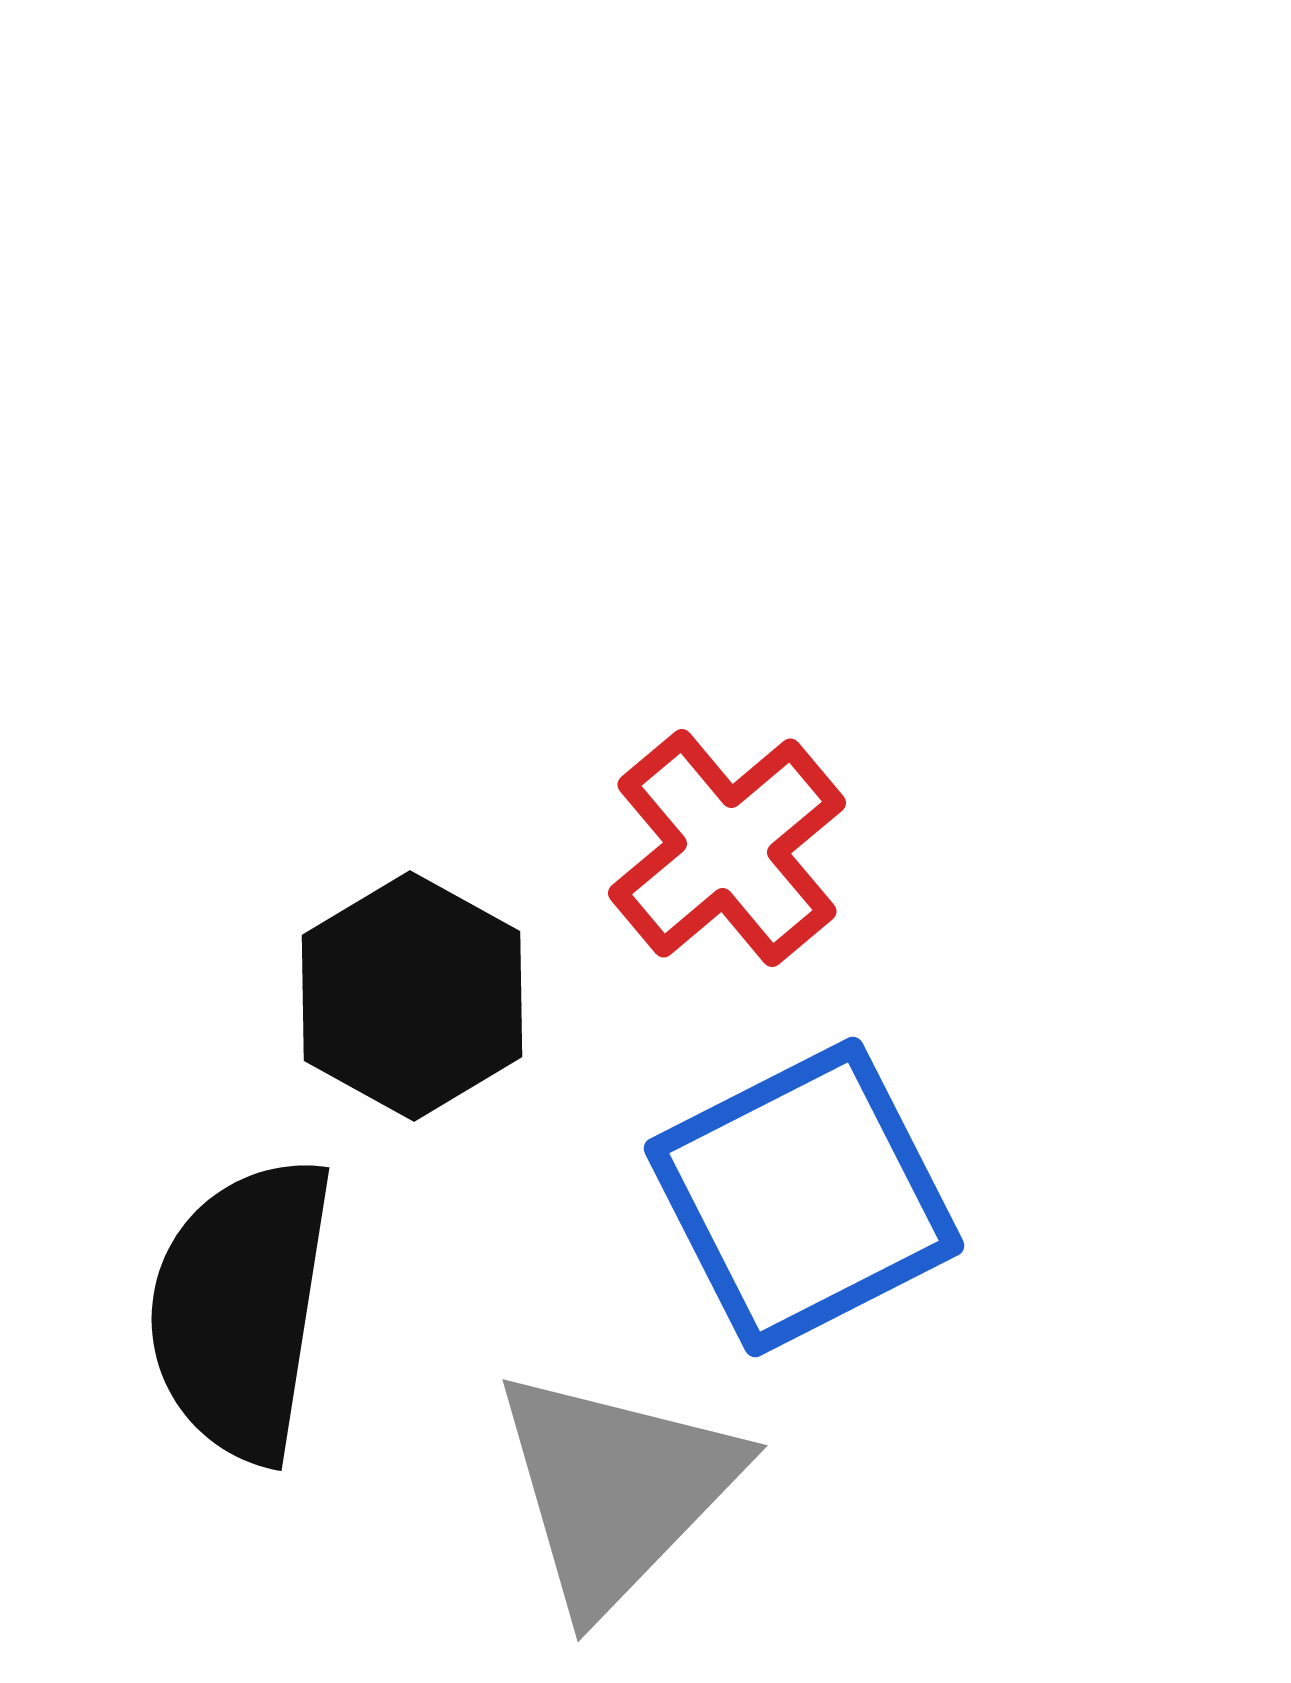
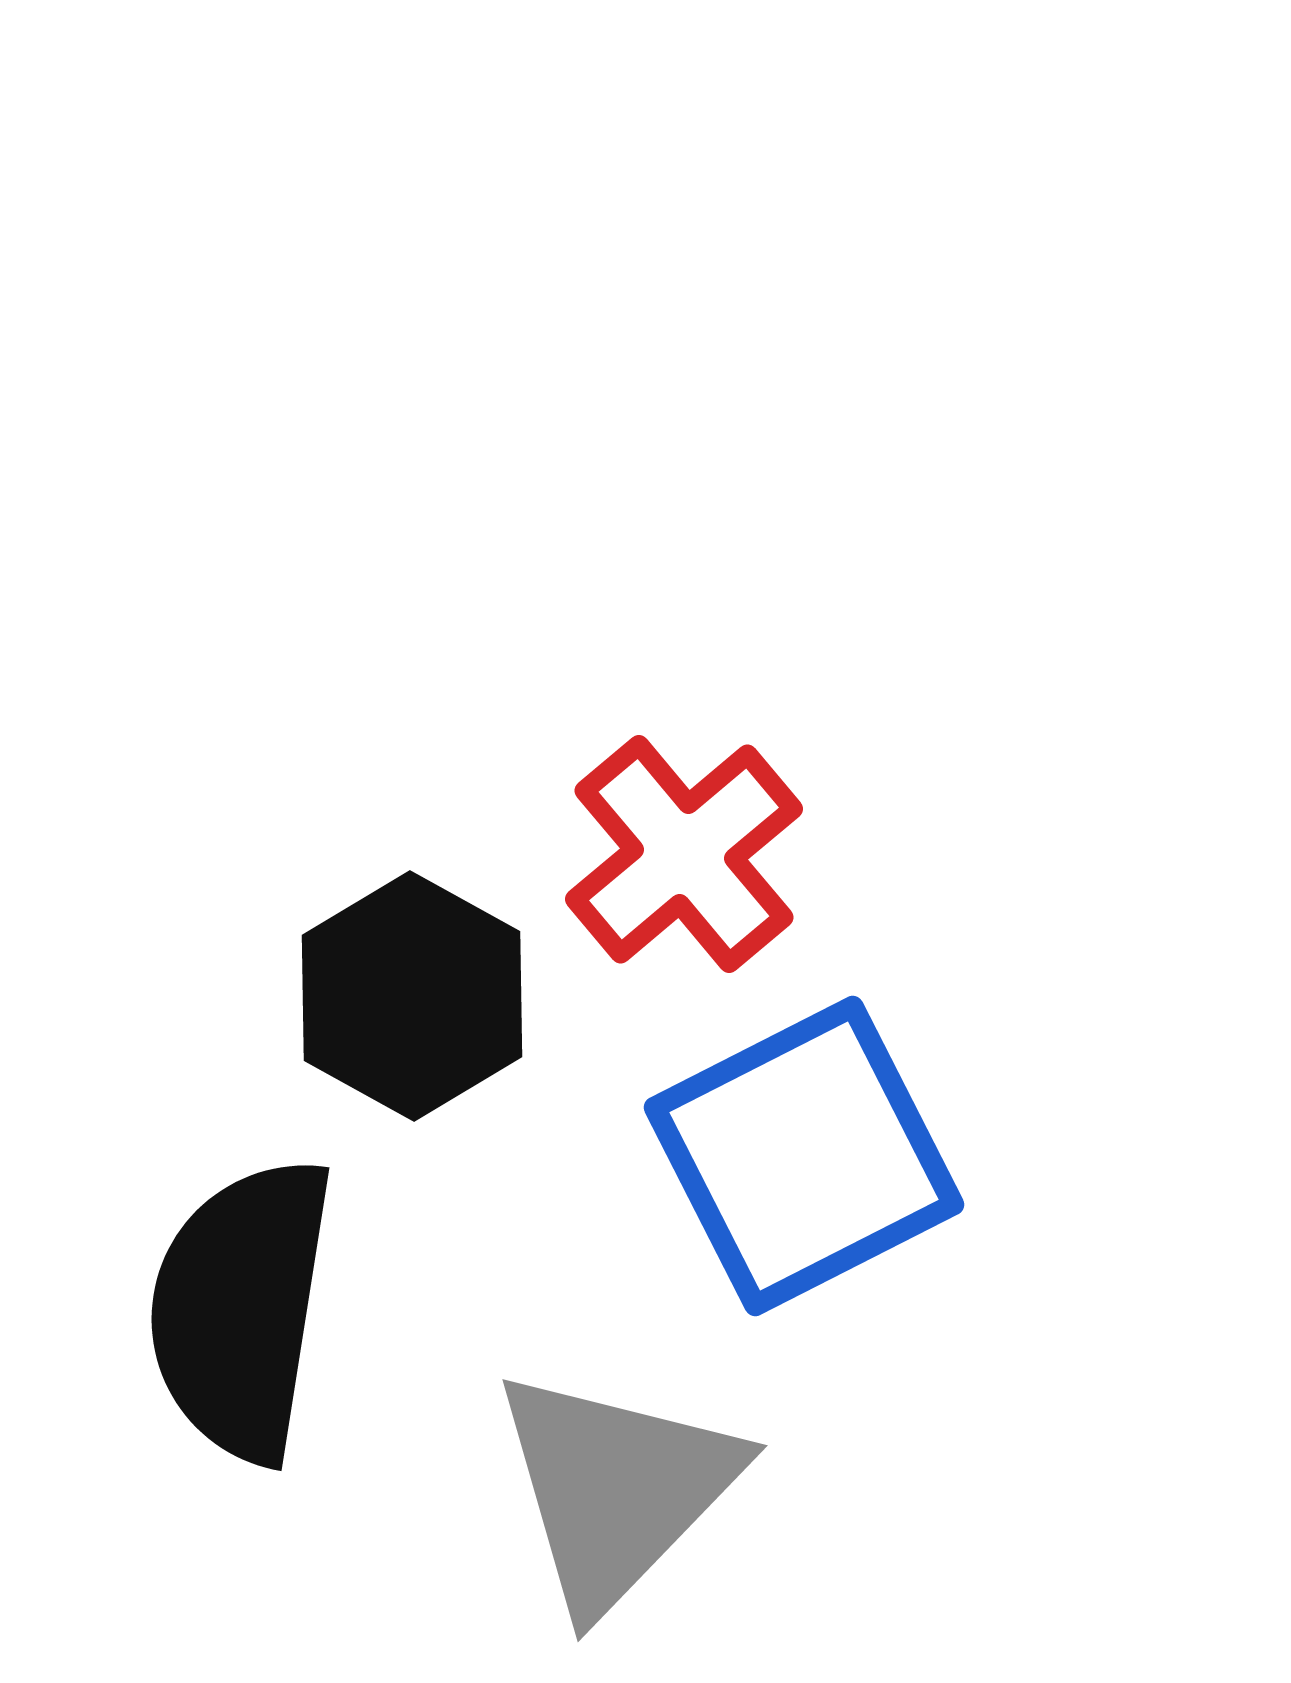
red cross: moved 43 px left, 6 px down
blue square: moved 41 px up
